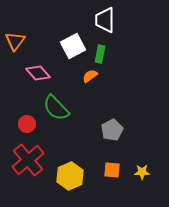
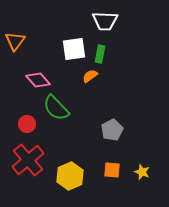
white trapezoid: moved 1 px down; rotated 88 degrees counterclockwise
white square: moved 1 px right, 3 px down; rotated 20 degrees clockwise
pink diamond: moved 7 px down
yellow star: rotated 21 degrees clockwise
